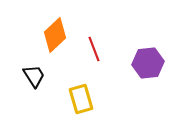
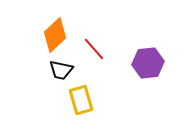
red line: rotated 20 degrees counterclockwise
black trapezoid: moved 27 px right, 6 px up; rotated 135 degrees clockwise
yellow rectangle: moved 1 px down
